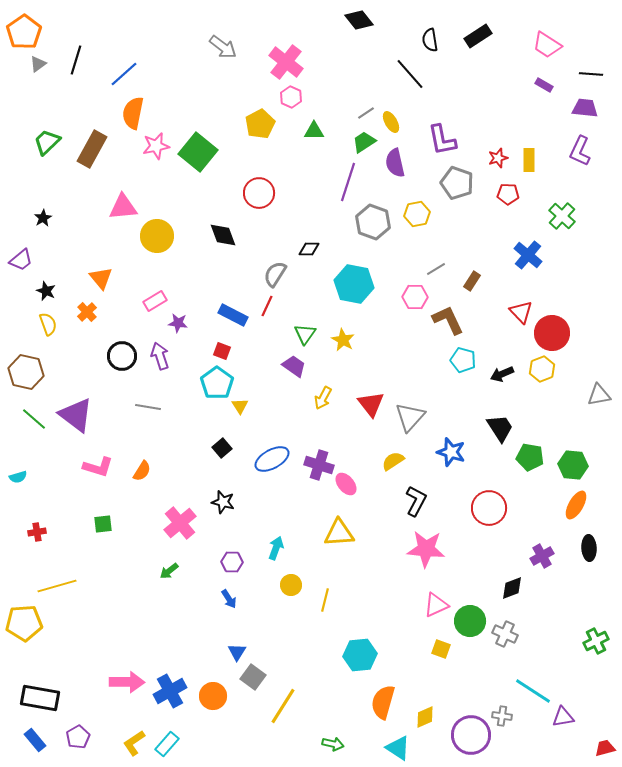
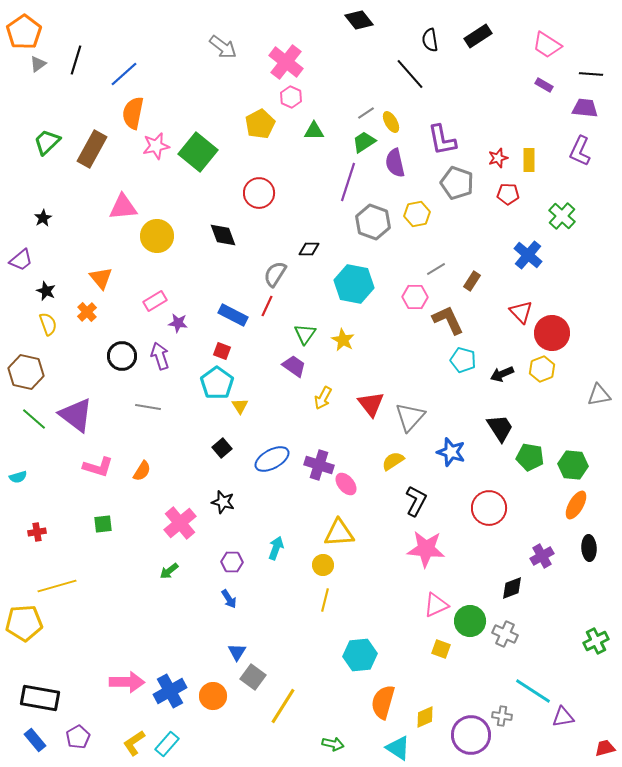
yellow circle at (291, 585): moved 32 px right, 20 px up
